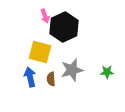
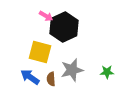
pink arrow: moved 1 px right; rotated 40 degrees counterclockwise
blue arrow: rotated 42 degrees counterclockwise
